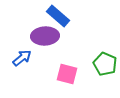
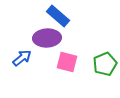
purple ellipse: moved 2 px right, 2 px down
green pentagon: rotated 25 degrees clockwise
pink square: moved 12 px up
